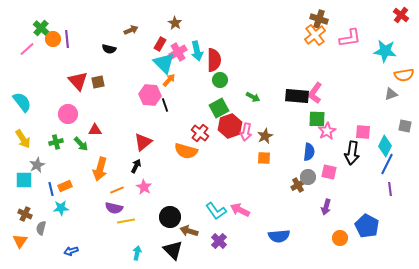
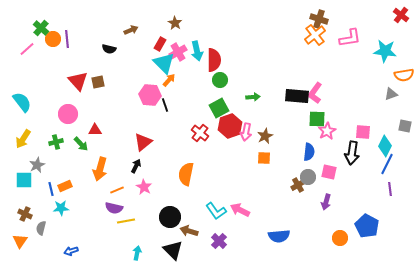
green arrow at (253, 97): rotated 32 degrees counterclockwise
yellow arrow at (23, 139): rotated 66 degrees clockwise
orange semicircle at (186, 151): moved 23 px down; rotated 85 degrees clockwise
purple arrow at (326, 207): moved 5 px up
